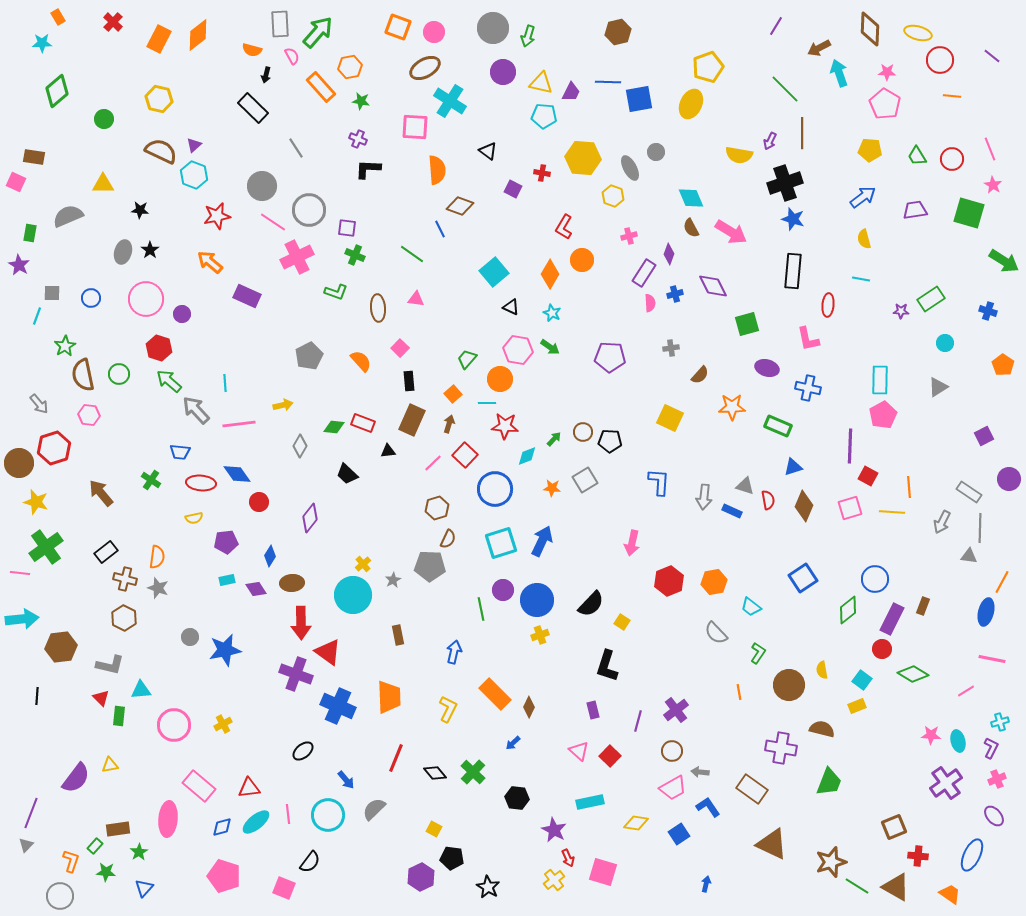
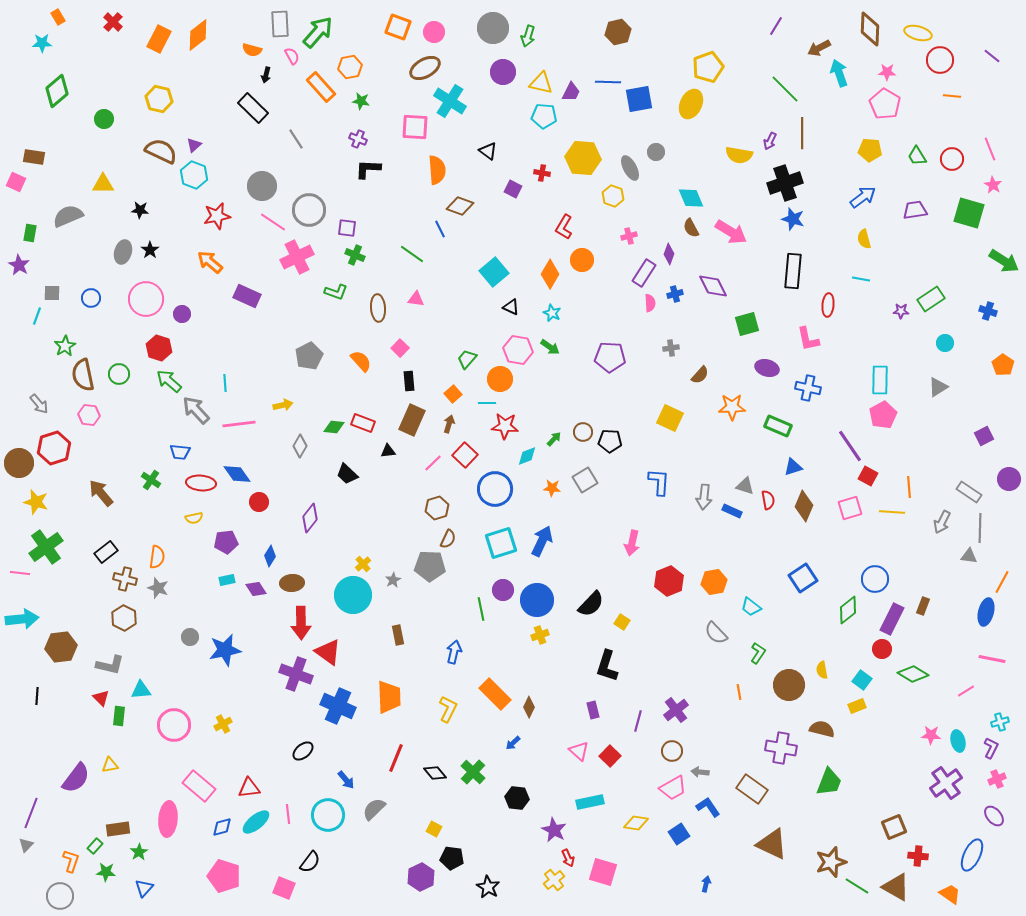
gray line at (296, 148): moved 9 px up
purple line at (850, 446): rotated 36 degrees counterclockwise
